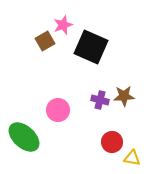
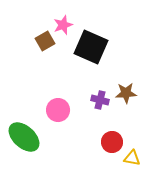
brown star: moved 2 px right, 3 px up
